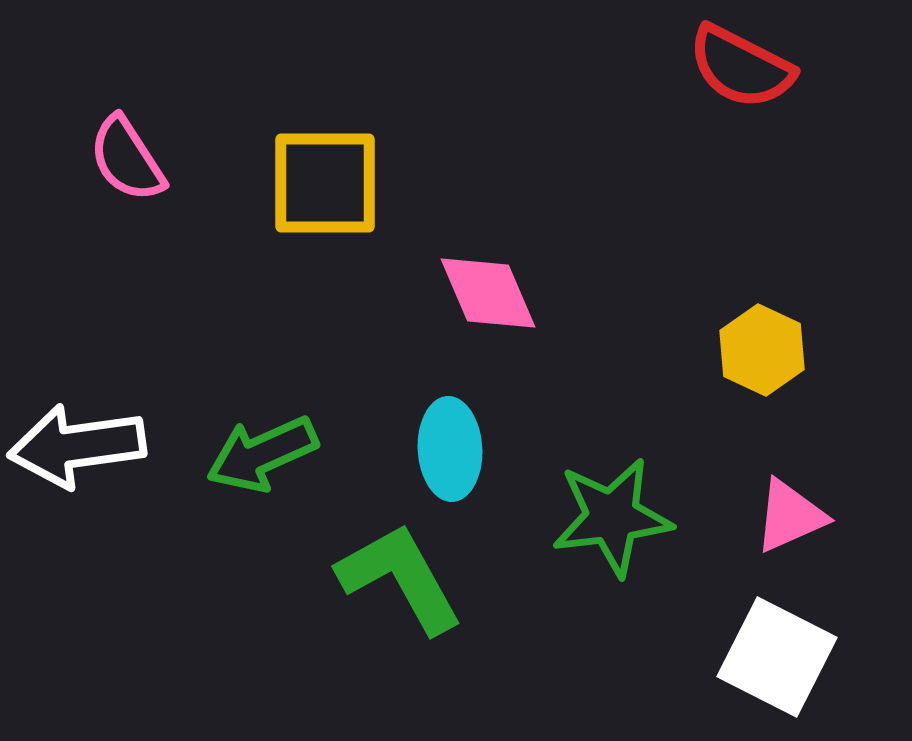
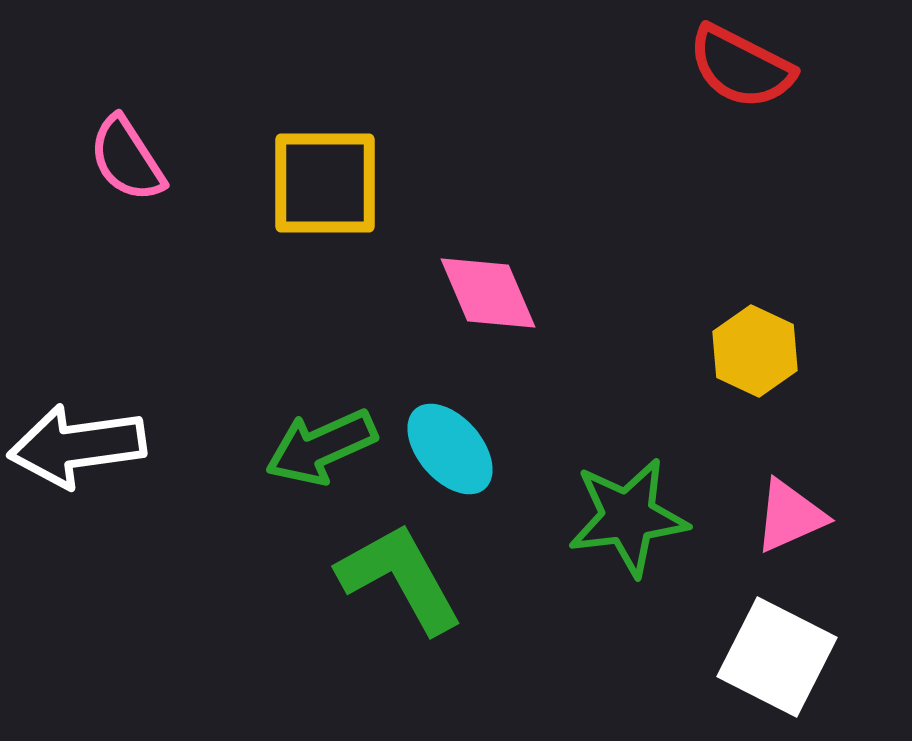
yellow hexagon: moved 7 px left, 1 px down
cyan ellipse: rotated 38 degrees counterclockwise
green arrow: moved 59 px right, 7 px up
green star: moved 16 px right
